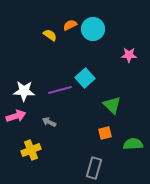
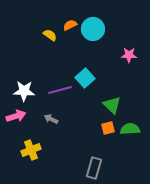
gray arrow: moved 2 px right, 3 px up
orange square: moved 3 px right, 5 px up
green semicircle: moved 3 px left, 15 px up
